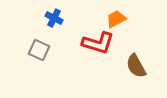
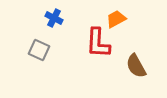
red L-shape: rotated 76 degrees clockwise
